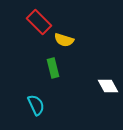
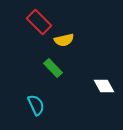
yellow semicircle: rotated 30 degrees counterclockwise
green rectangle: rotated 30 degrees counterclockwise
white diamond: moved 4 px left
